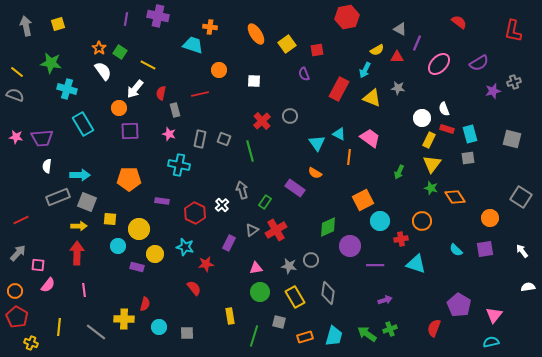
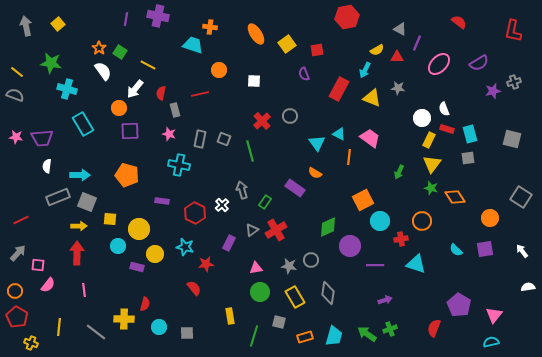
yellow square at (58, 24): rotated 24 degrees counterclockwise
orange pentagon at (129, 179): moved 2 px left, 4 px up; rotated 15 degrees clockwise
